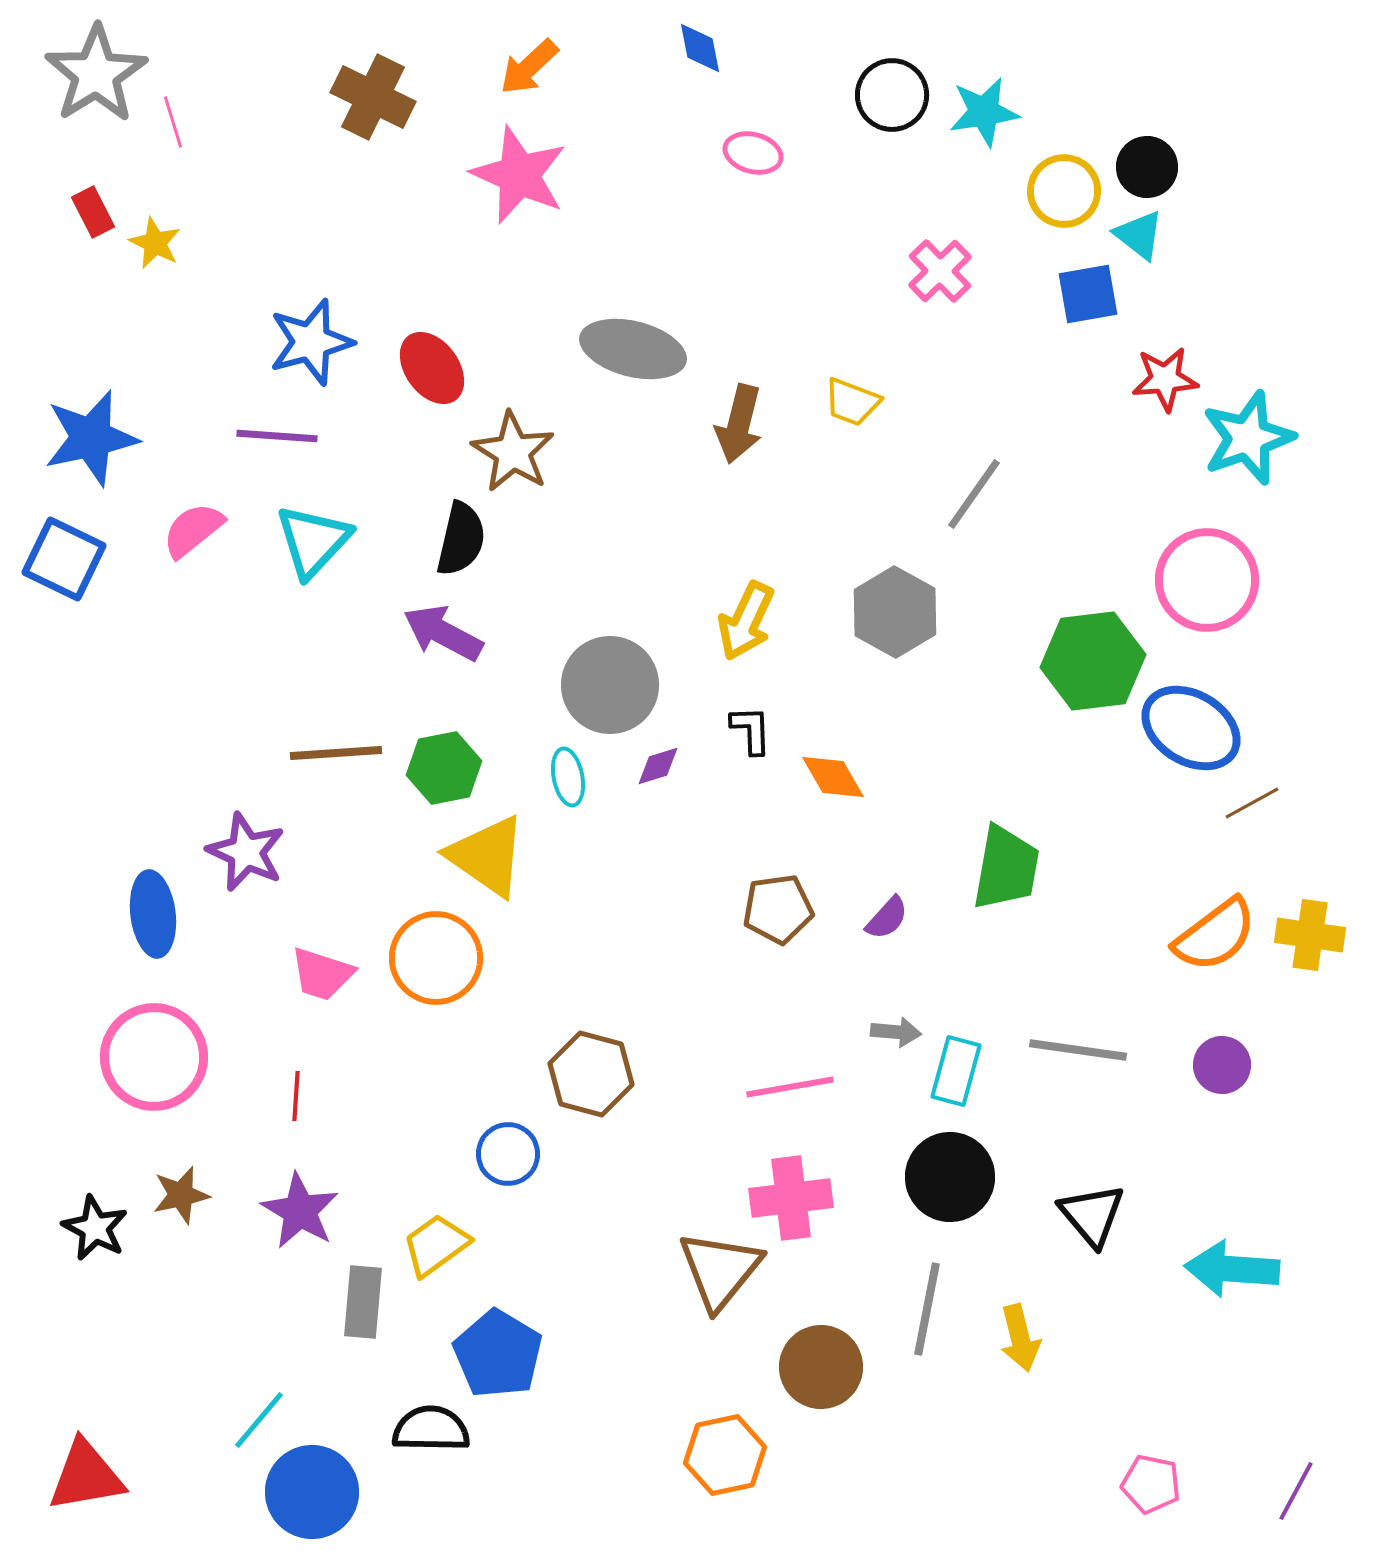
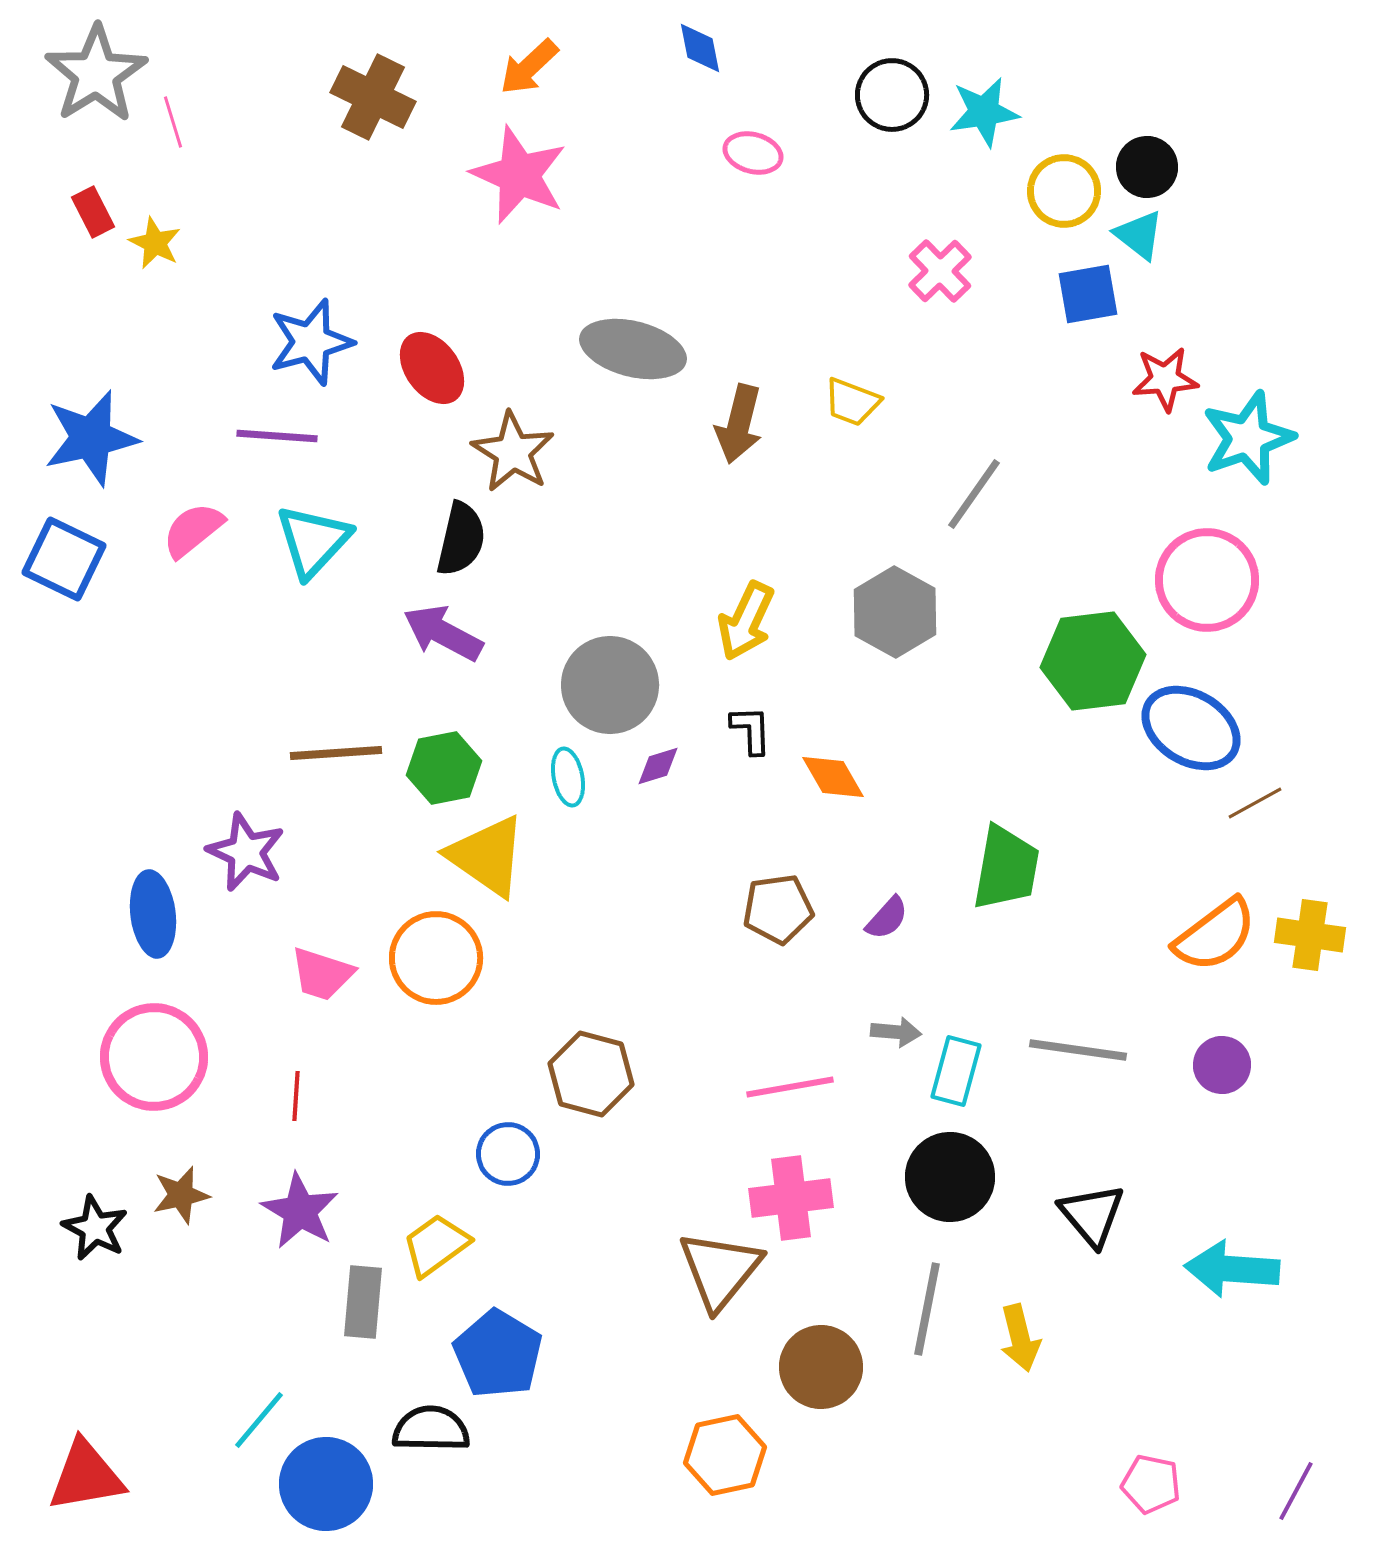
brown line at (1252, 803): moved 3 px right
blue circle at (312, 1492): moved 14 px right, 8 px up
